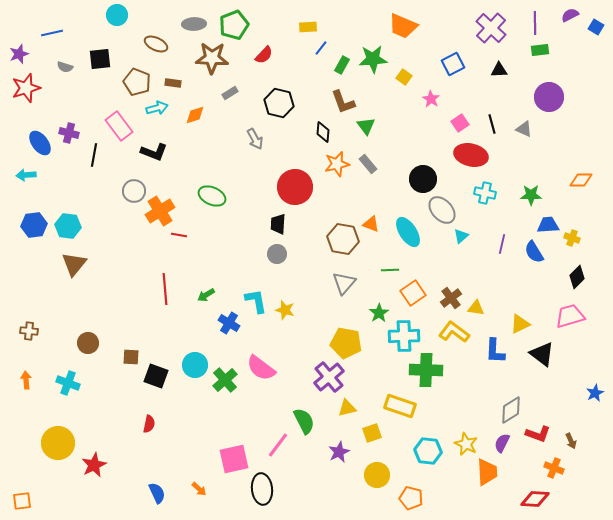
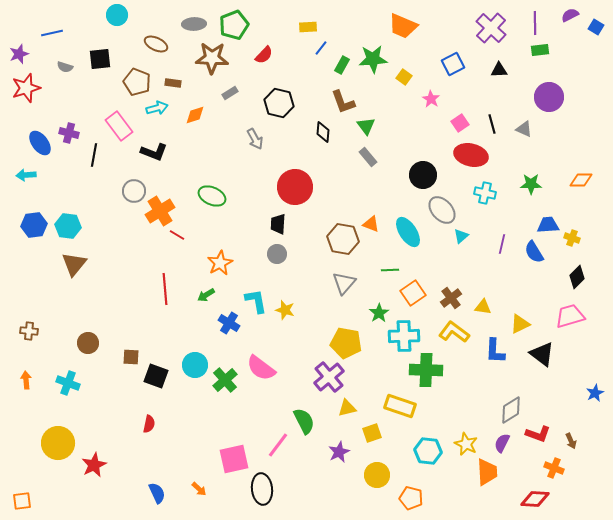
orange star at (337, 164): moved 117 px left, 99 px down; rotated 15 degrees counterclockwise
gray rectangle at (368, 164): moved 7 px up
black circle at (423, 179): moved 4 px up
green star at (531, 195): moved 11 px up
red line at (179, 235): moved 2 px left; rotated 21 degrees clockwise
yellow triangle at (476, 308): moved 7 px right, 1 px up
